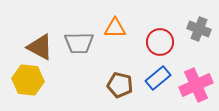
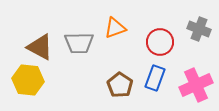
orange triangle: rotated 20 degrees counterclockwise
blue rectangle: moved 3 px left; rotated 30 degrees counterclockwise
brown pentagon: rotated 20 degrees clockwise
